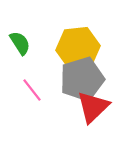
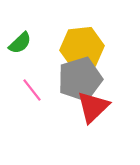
green semicircle: rotated 80 degrees clockwise
yellow hexagon: moved 4 px right
gray pentagon: moved 2 px left
